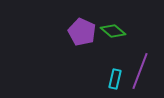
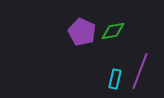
green diamond: rotated 50 degrees counterclockwise
